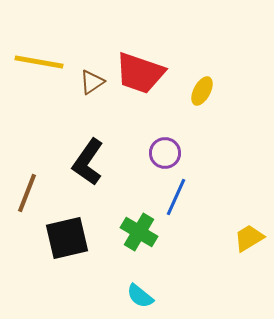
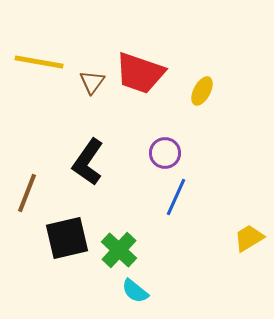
brown triangle: rotated 20 degrees counterclockwise
green cross: moved 20 px left, 18 px down; rotated 12 degrees clockwise
cyan semicircle: moved 5 px left, 5 px up
